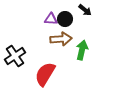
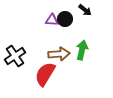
purple triangle: moved 1 px right, 1 px down
brown arrow: moved 2 px left, 15 px down
